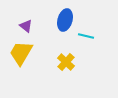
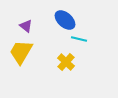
blue ellipse: rotated 65 degrees counterclockwise
cyan line: moved 7 px left, 3 px down
yellow trapezoid: moved 1 px up
